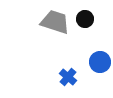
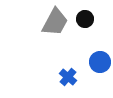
gray trapezoid: rotated 100 degrees clockwise
